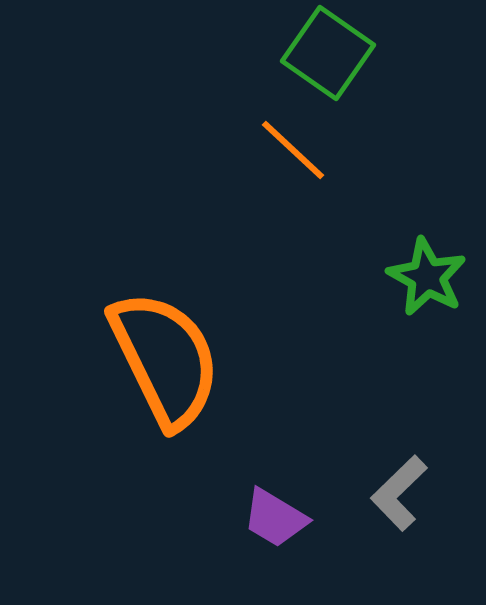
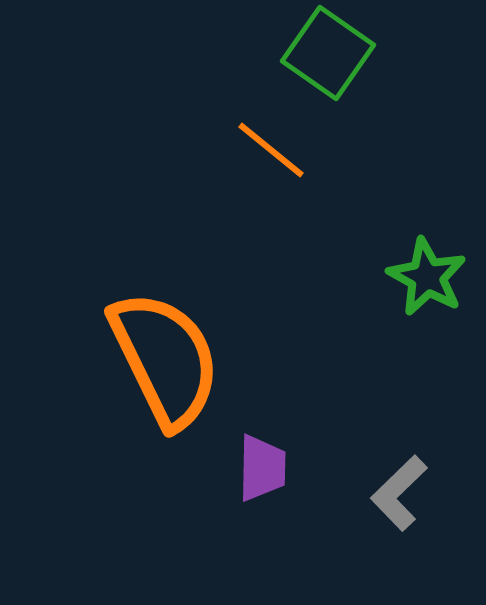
orange line: moved 22 px left; rotated 4 degrees counterclockwise
purple trapezoid: moved 13 px left, 50 px up; rotated 120 degrees counterclockwise
